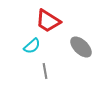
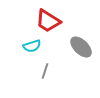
cyan semicircle: rotated 24 degrees clockwise
gray line: rotated 28 degrees clockwise
